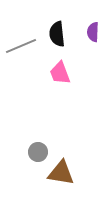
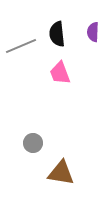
gray circle: moved 5 px left, 9 px up
